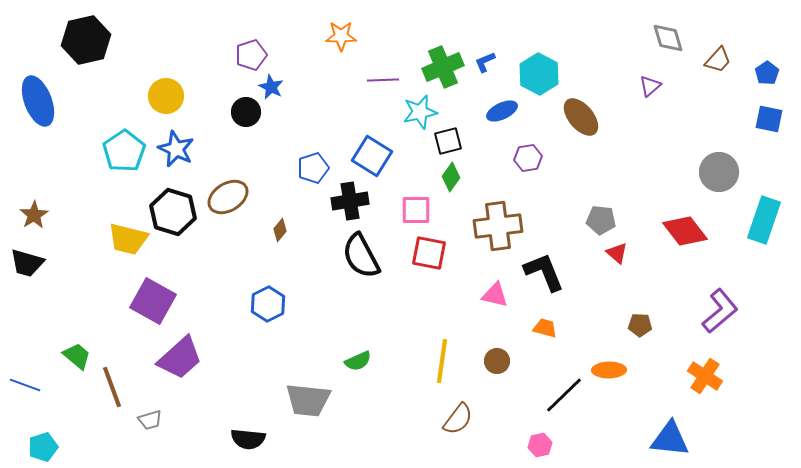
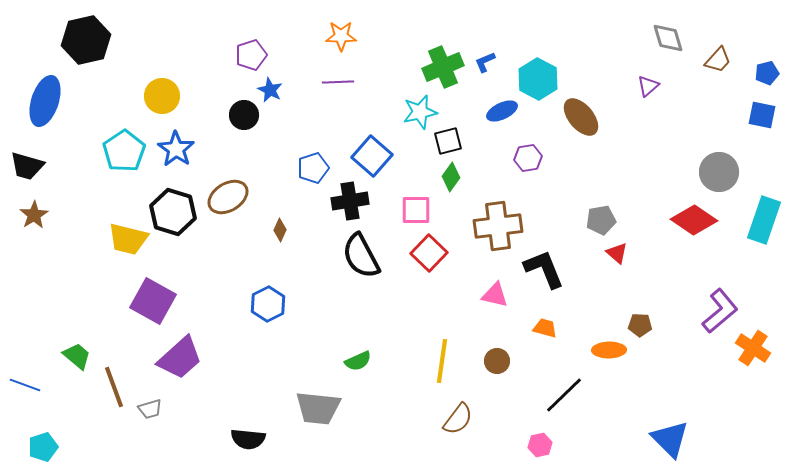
blue pentagon at (767, 73): rotated 20 degrees clockwise
cyan hexagon at (539, 74): moved 1 px left, 5 px down
purple line at (383, 80): moved 45 px left, 2 px down
purple triangle at (650, 86): moved 2 px left
blue star at (271, 87): moved 1 px left, 3 px down
yellow circle at (166, 96): moved 4 px left
blue ellipse at (38, 101): moved 7 px right; rotated 39 degrees clockwise
black circle at (246, 112): moved 2 px left, 3 px down
blue square at (769, 119): moved 7 px left, 4 px up
blue star at (176, 149): rotated 9 degrees clockwise
blue square at (372, 156): rotated 9 degrees clockwise
gray pentagon at (601, 220): rotated 16 degrees counterclockwise
brown diamond at (280, 230): rotated 15 degrees counterclockwise
red diamond at (685, 231): moved 9 px right, 11 px up; rotated 18 degrees counterclockwise
red square at (429, 253): rotated 33 degrees clockwise
black trapezoid at (27, 263): moved 97 px up
black L-shape at (544, 272): moved 3 px up
orange ellipse at (609, 370): moved 20 px up
orange cross at (705, 376): moved 48 px right, 28 px up
brown line at (112, 387): moved 2 px right
gray trapezoid at (308, 400): moved 10 px right, 8 px down
gray trapezoid at (150, 420): moved 11 px up
blue triangle at (670, 439): rotated 39 degrees clockwise
